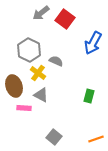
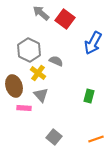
gray arrow: rotated 78 degrees clockwise
gray triangle: rotated 21 degrees clockwise
